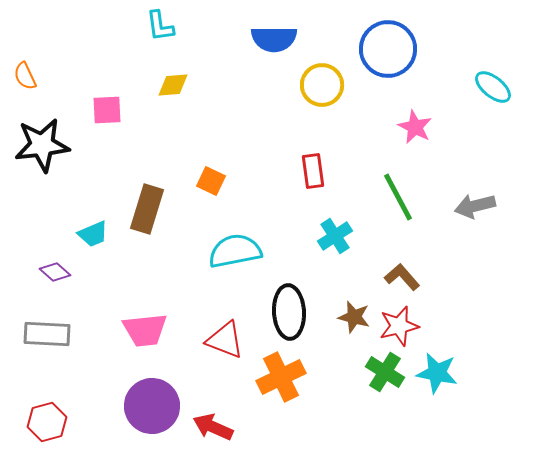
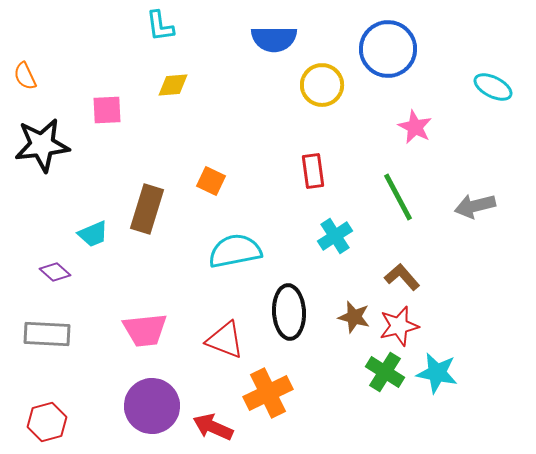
cyan ellipse: rotated 12 degrees counterclockwise
orange cross: moved 13 px left, 16 px down
